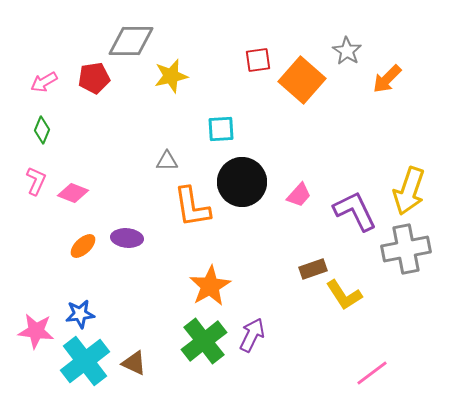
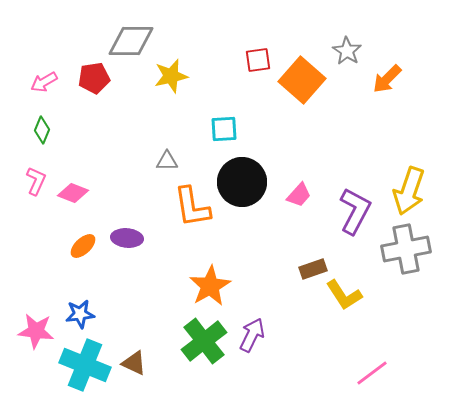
cyan square: moved 3 px right
purple L-shape: rotated 54 degrees clockwise
cyan cross: moved 4 px down; rotated 30 degrees counterclockwise
